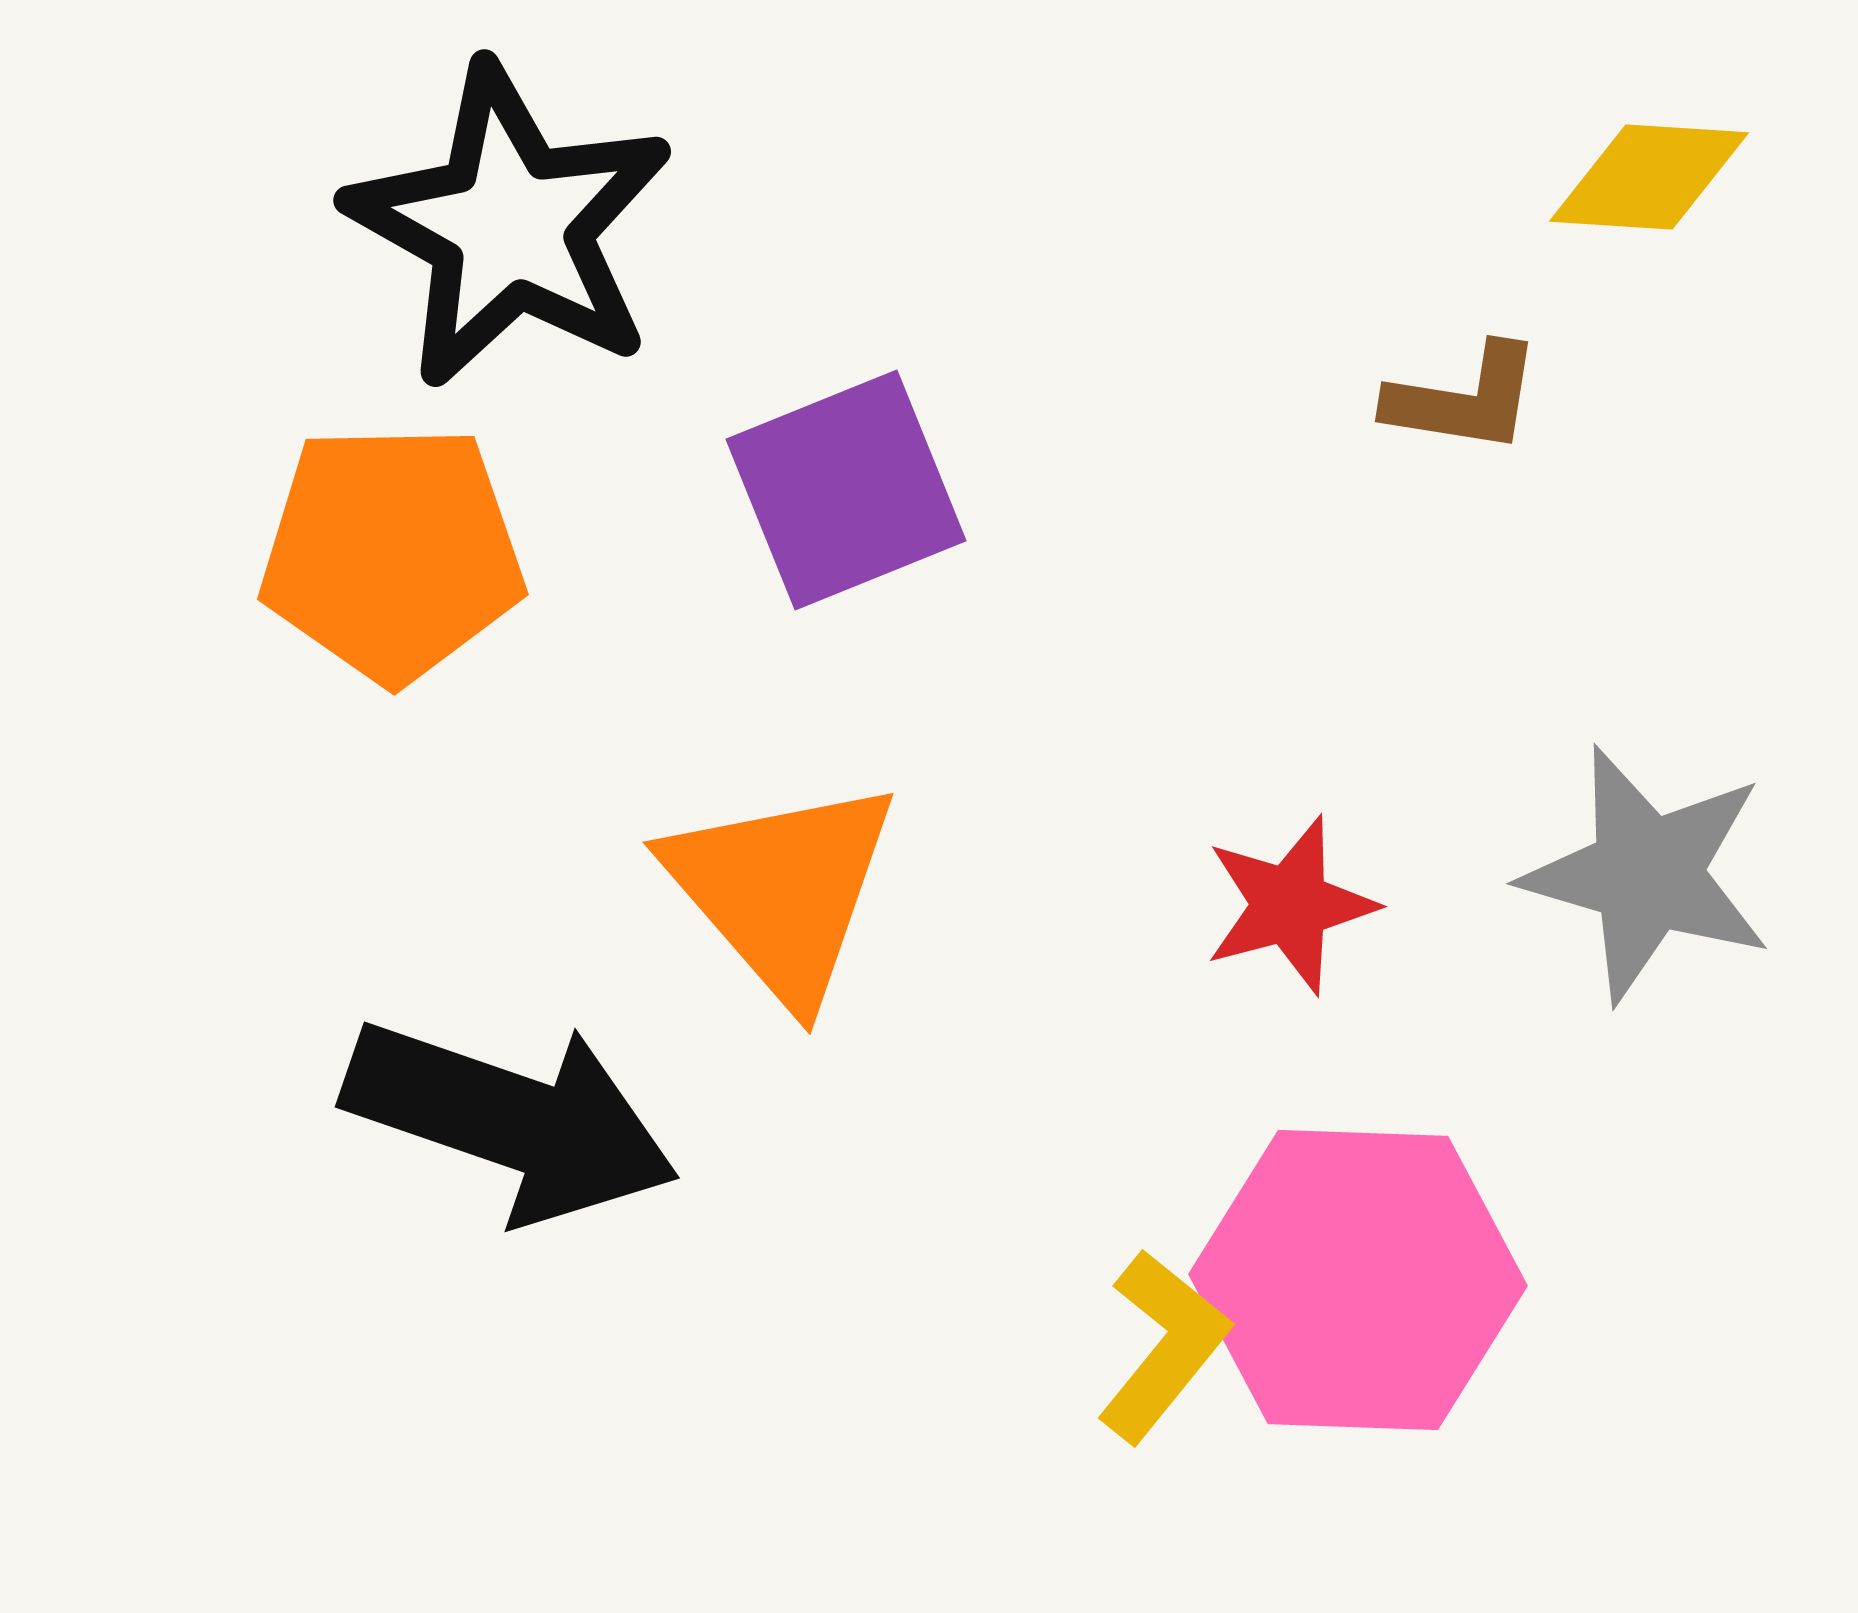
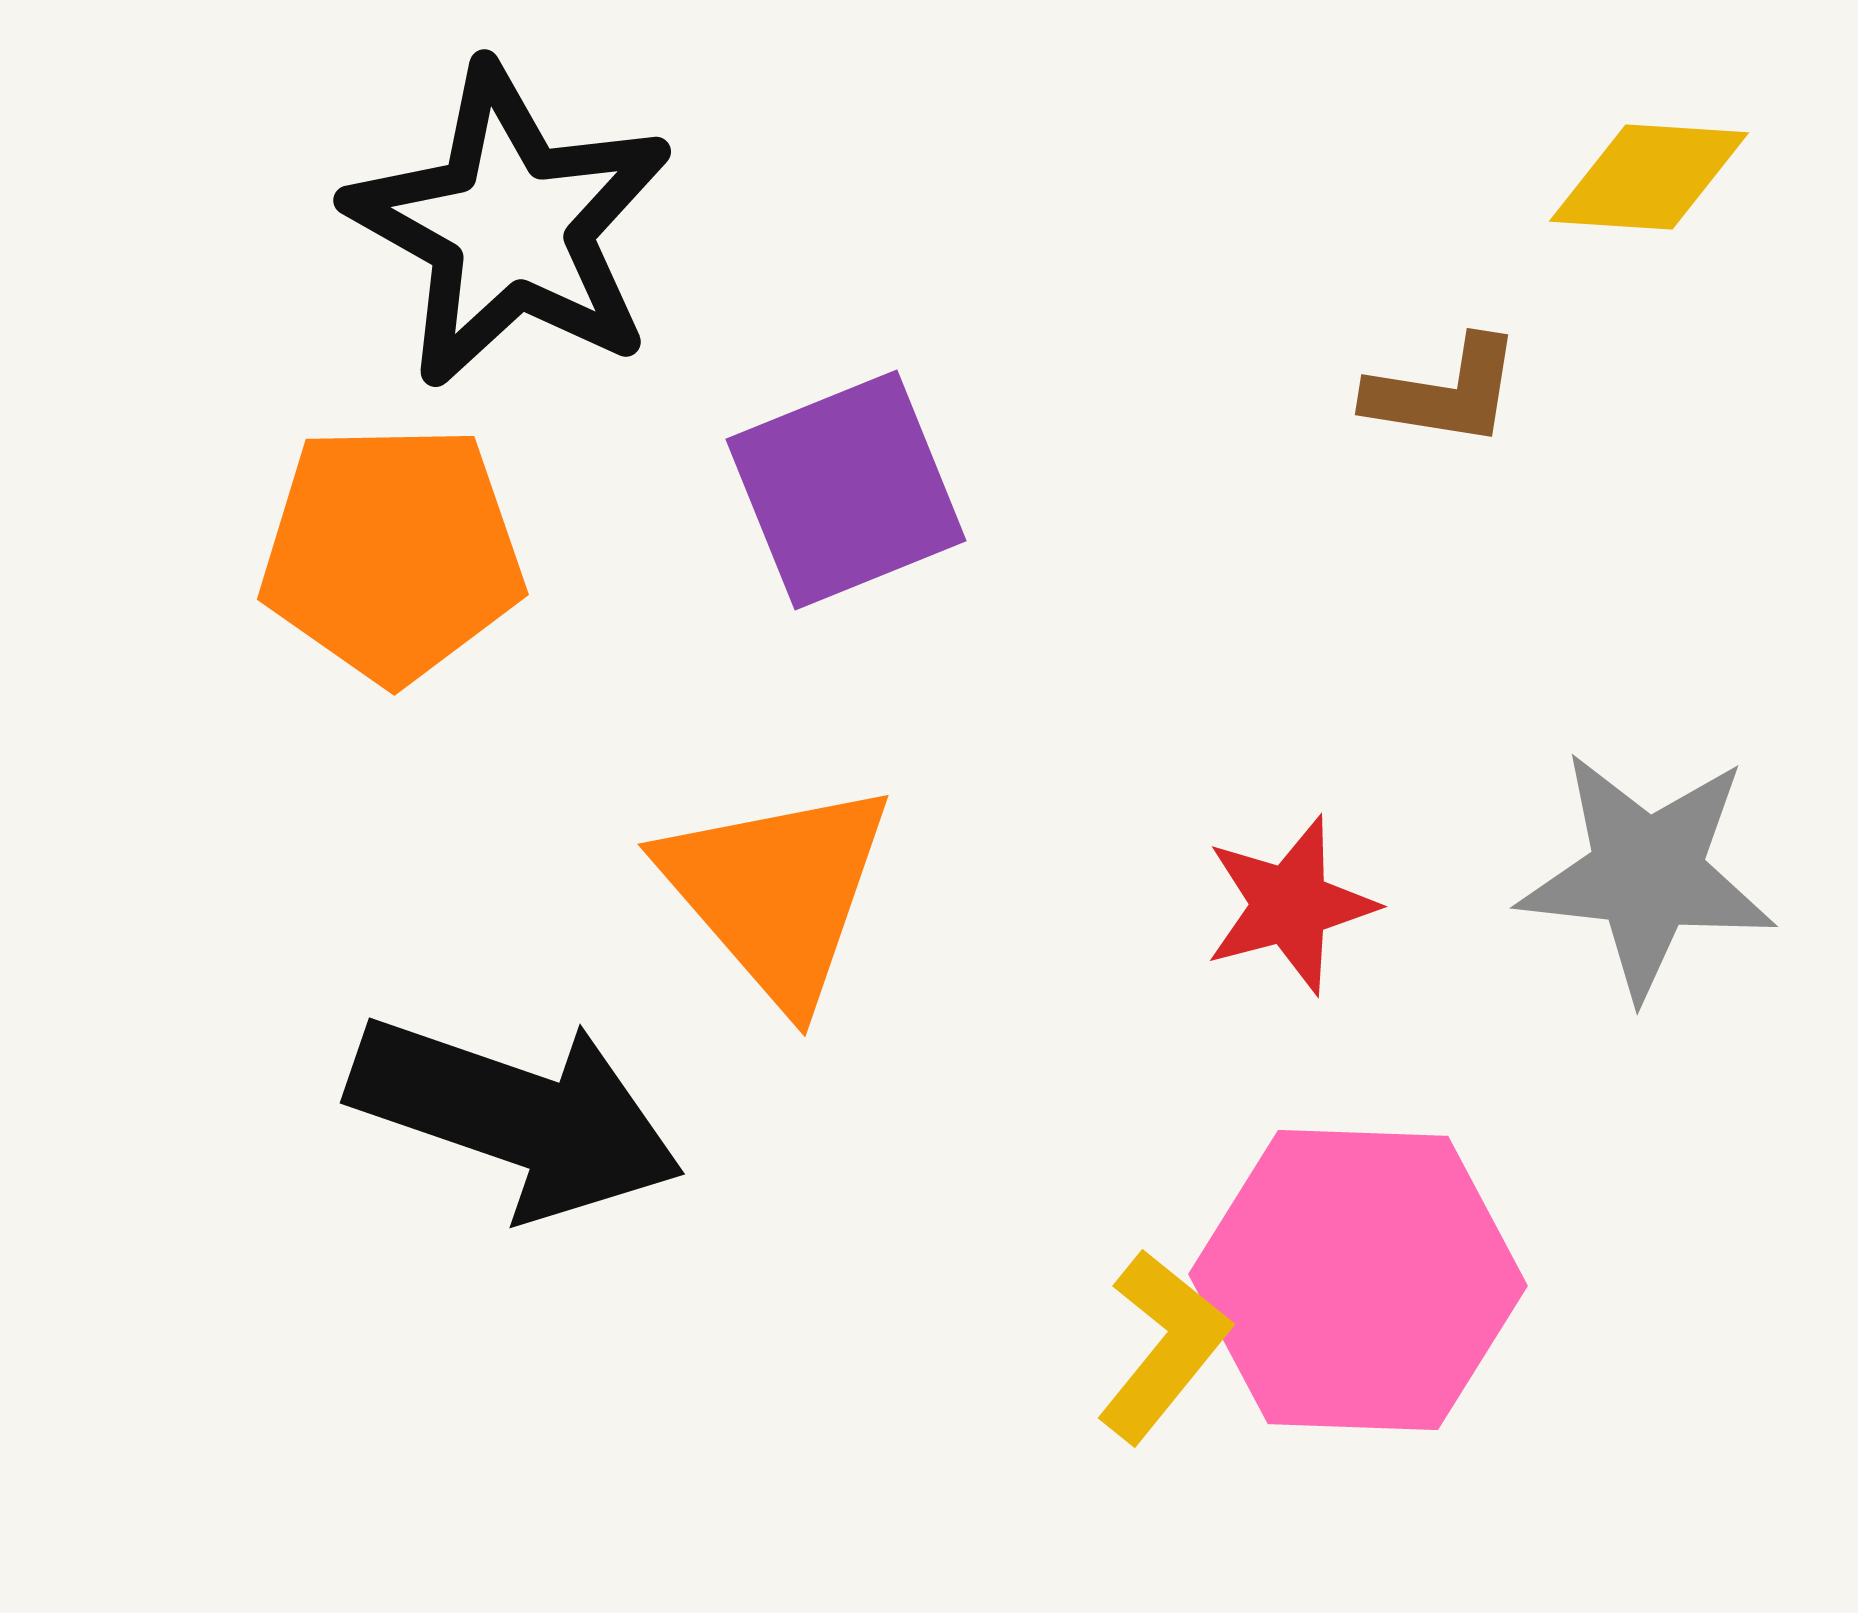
brown L-shape: moved 20 px left, 7 px up
gray star: rotated 10 degrees counterclockwise
orange triangle: moved 5 px left, 2 px down
black arrow: moved 5 px right, 4 px up
